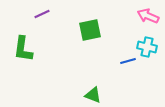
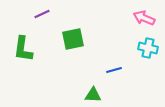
pink arrow: moved 4 px left, 2 px down
green square: moved 17 px left, 9 px down
cyan cross: moved 1 px right, 1 px down
blue line: moved 14 px left, 9 px down
green triangle: rotated 18 degrees counterclockwise
